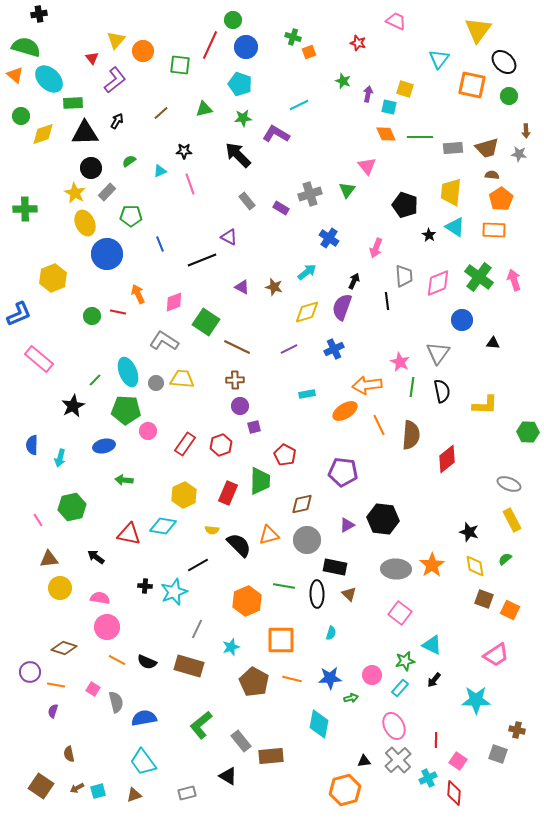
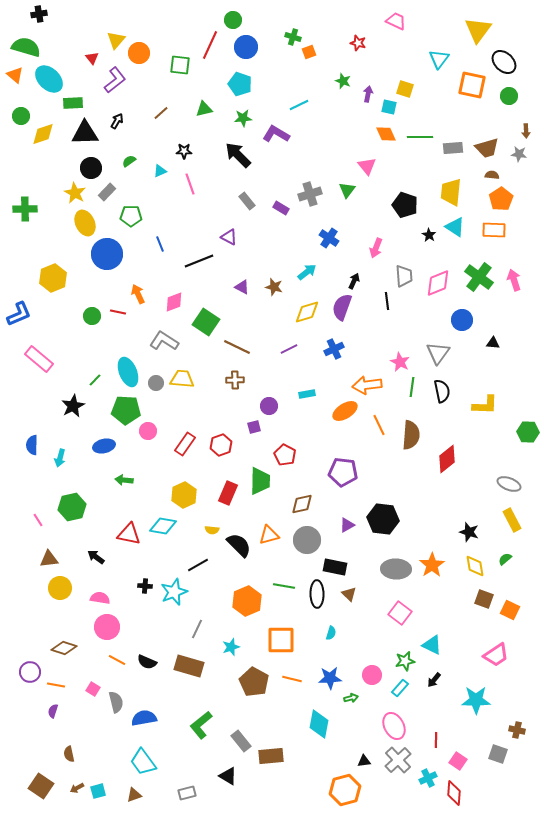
orange circle at (143, 51): moved 4 px left, 2 px down
black line at (202, 260): moved 3 px left, 1 px down
purple circle at (240, 406): moved 29 px right
